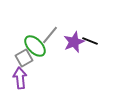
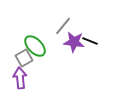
gray line: moved 13 px right, 9 px up
purple star: rotated 30 degrees clockwise
